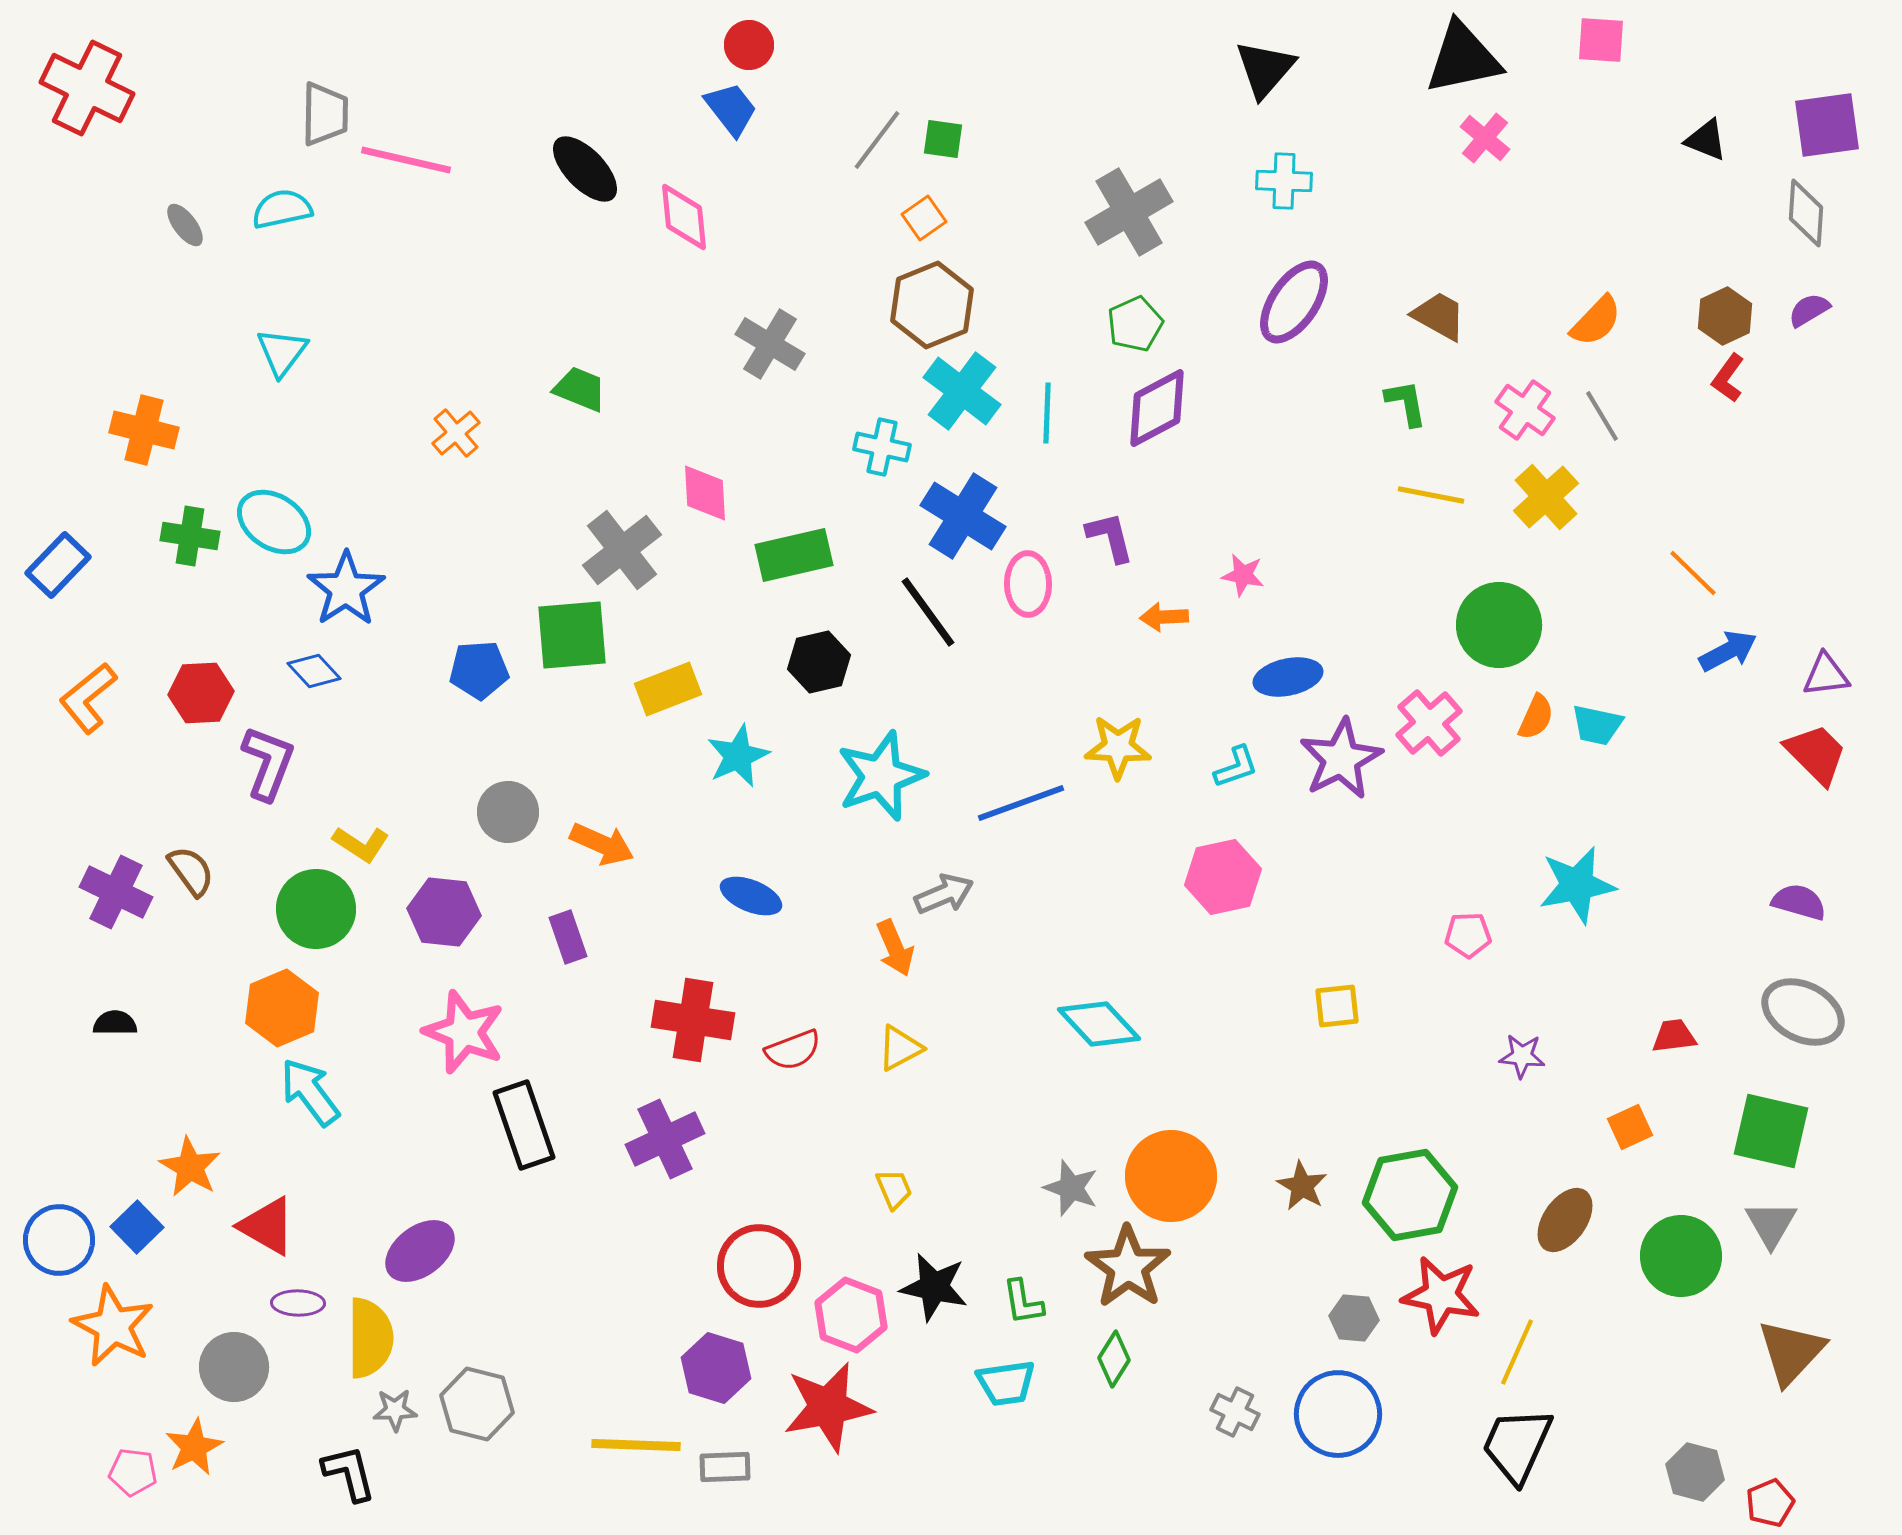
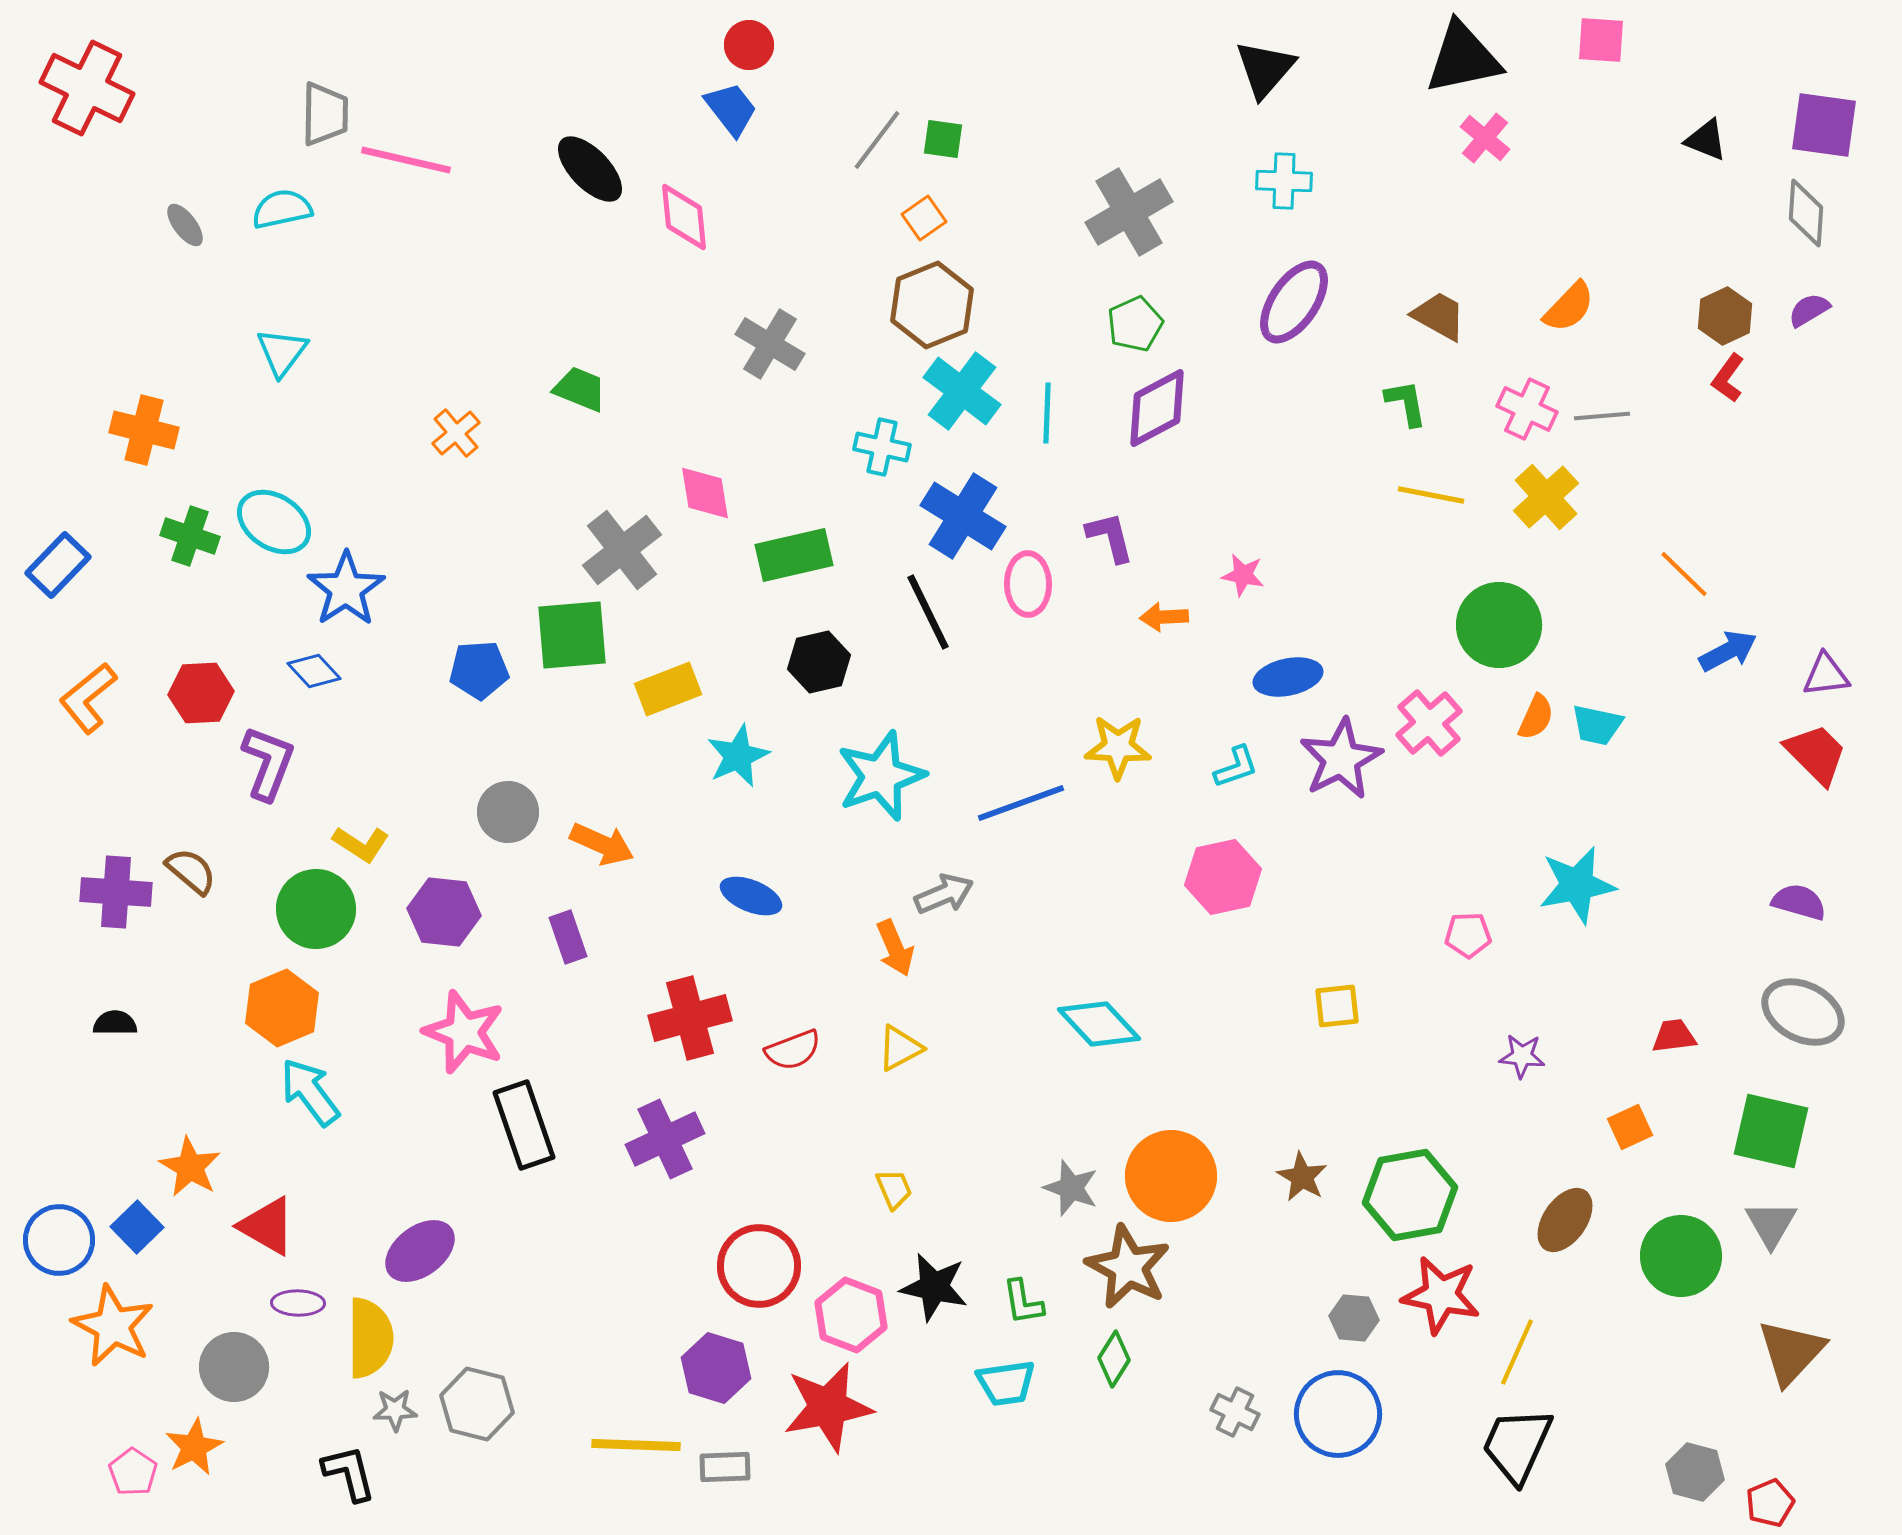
purple square at (1827, 125): moved 3 px left; rotated 16 degrees clockwise
black ellipse at (585, 169): moved 5 px right
orange semicircle at (1596, 321): moved 27 px left, 14 px up
pink cross at (1525, 410): moved 2 px right, 1 px up; rotated 10 degrees counterclockwise
gray line at (1602, 416): rotated 64 degrees counterclockwise
pink diamond at (705, 493): rotated 6 degrees counterclockwise
green cross at (190, 536): rotated 10 degrees clockwise
orange line at (1693, 573): moved 9 px left, 1 px down
black line at (928, 612): rotated 10 degrees clockwise
brown semicircle at (191, 871): rotated 14 degrees counterclockwise
purple cross at (116, 892): rotated 22 degrees counterclockwise
red cross at (693, 1020): moved 3 px left, 2 px up; rotated 24 degrees counterclockwise
brown star at (1302, 1186): moved 9 px up
brown star at (1128, 1267): rotated 8 degrees counterclockwise
pink pentagon at (133, 1472): rotated 27 degrees clockwise
